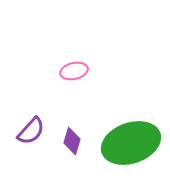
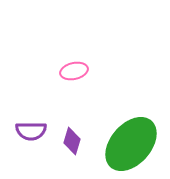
purple semicircle: rotated 48 degrees clockwise
green ellipse: moved 1 px down; rotated 30 degrees counterclockwise
